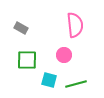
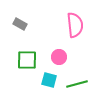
gray rectangle: moved 1 px left, 4 px up
pink circle: moved 5 px left, 2 px down
green line: moved 1 px right
